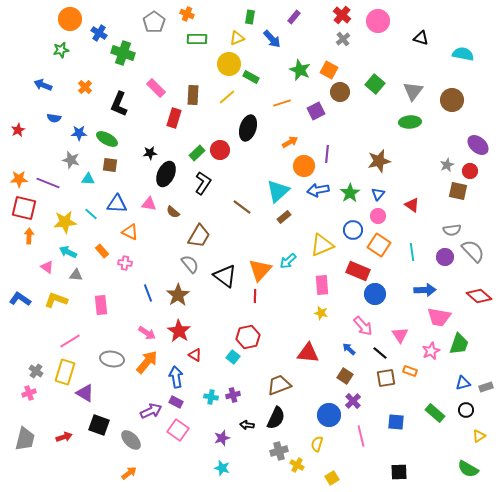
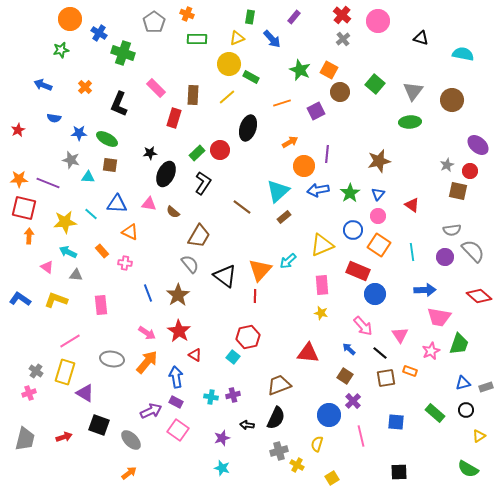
cyan triangle at (88, 179): moved 2 px up
